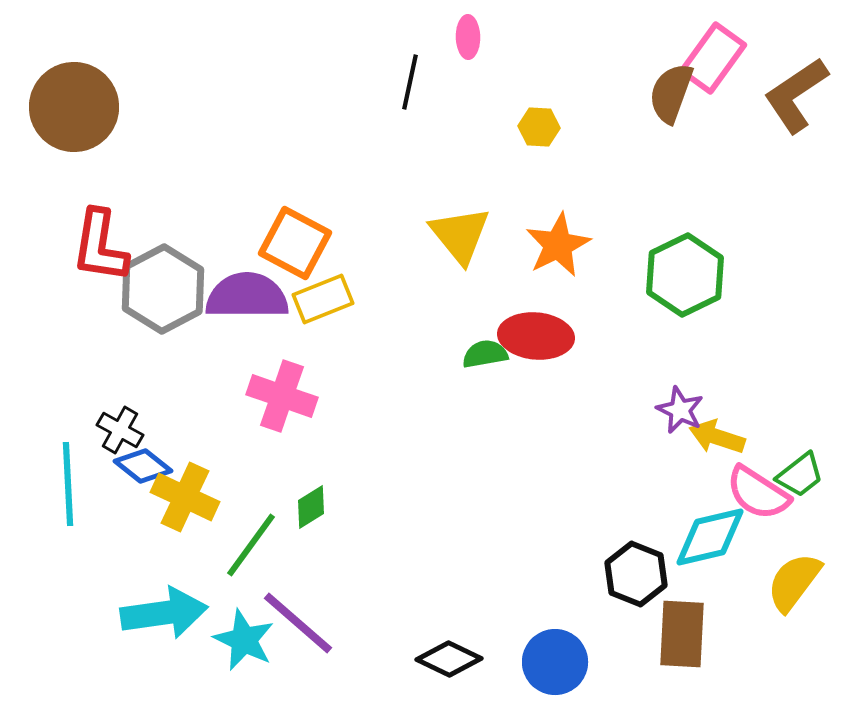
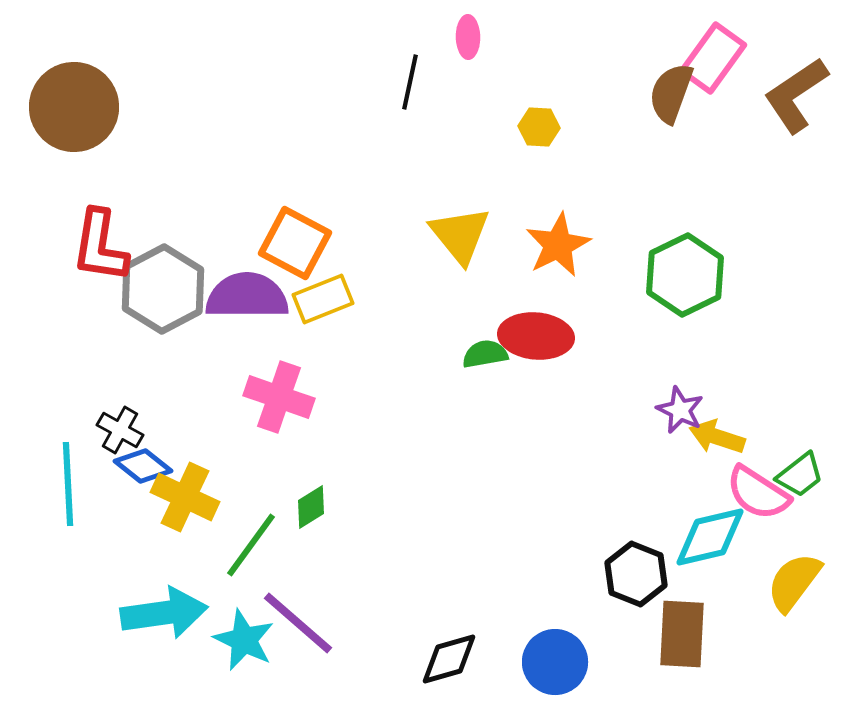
pink cross: moved 3 px left, 1 px down
black diamond: rotated 42 degrees counterclockwise
